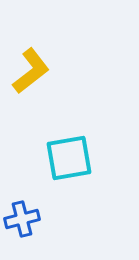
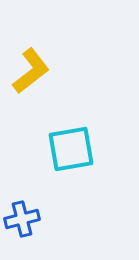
cyan square: moved 2 px right, 9 px up
